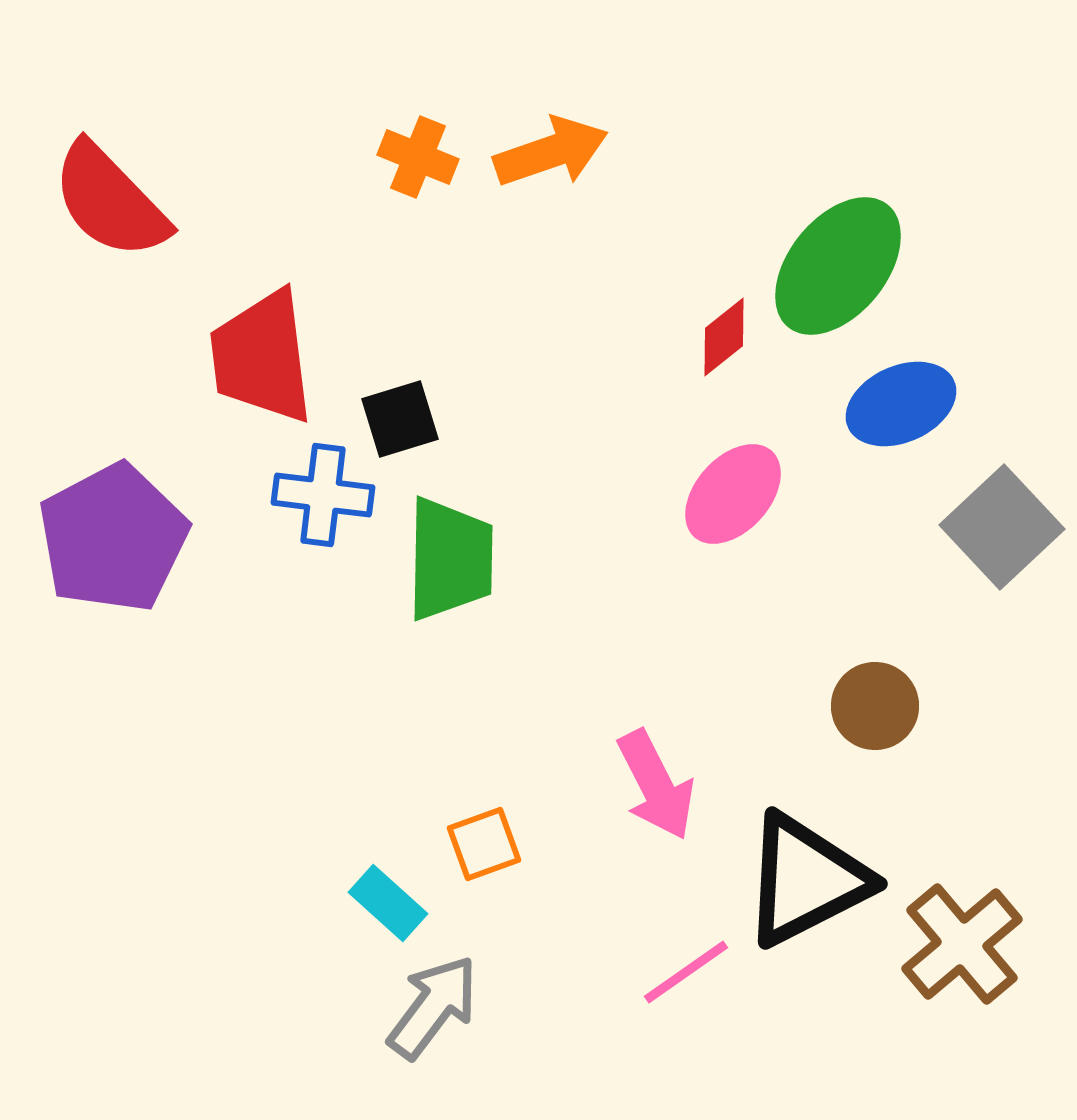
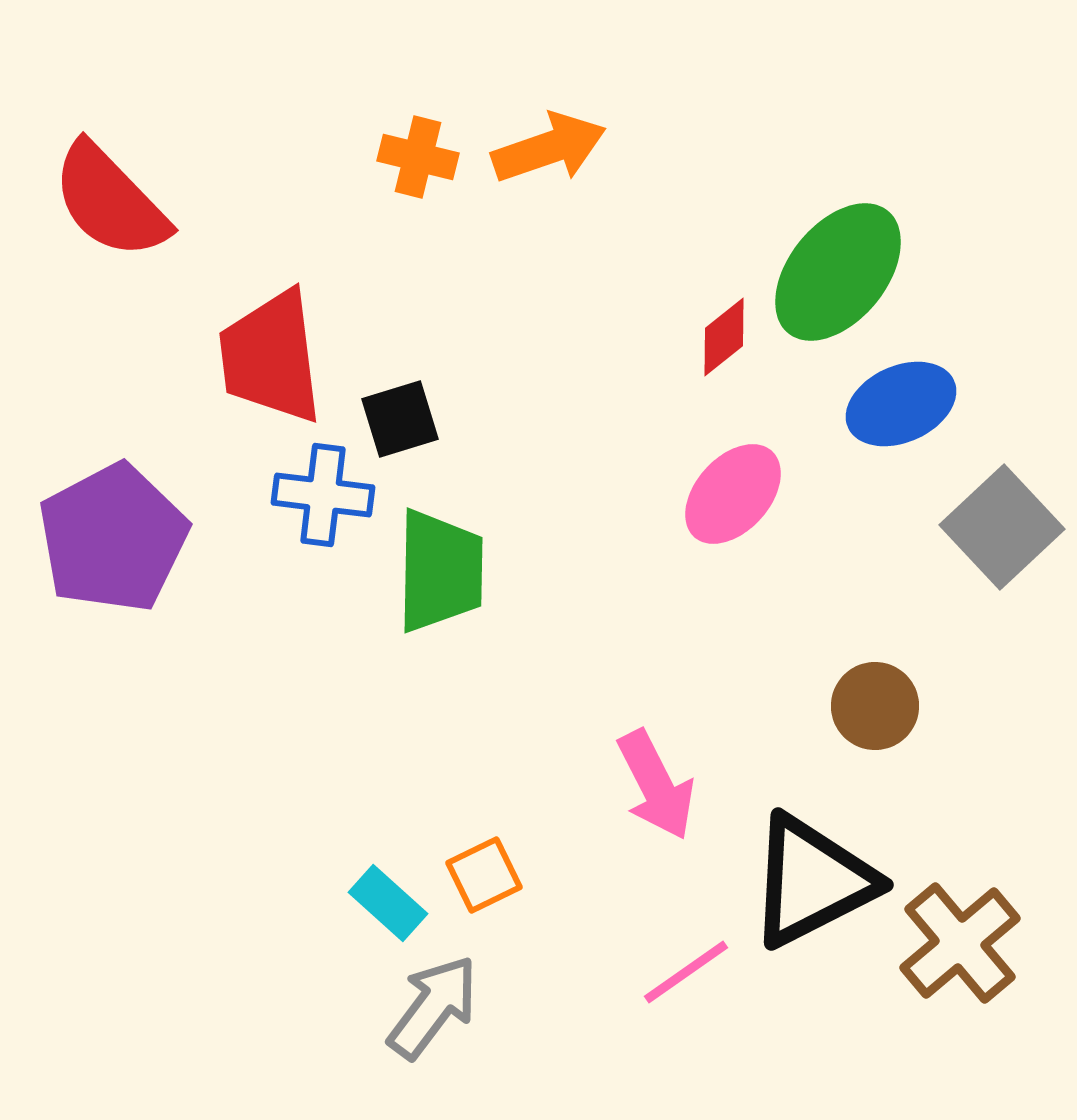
orange arrow: moved 2 px left, 4 px up
orange cross: rotated 8 degrees counterclockwise
green ellipse: moved 6 px down
red trapezoid: moved 9 px right
green trapezoid: moved 10 px left, 12 px down
orange square: moved 31 px down; rotated 6 degrees counterclockwise
black triangle: moved 6 px right, 1 px down
brown cross: moved 2 px left, 1 px up
